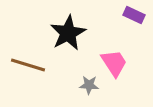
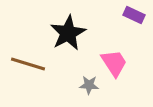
brown line: moved 1 px up
